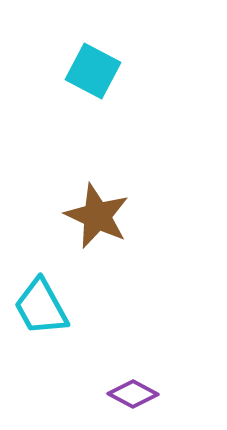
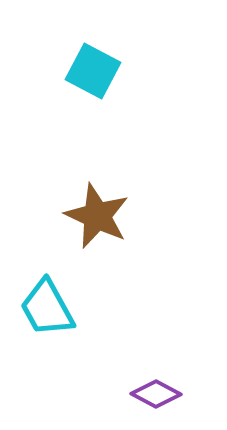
cyan trapezoid: moved 6 px right, 1 px down
purple diamond: moved 23 px right
